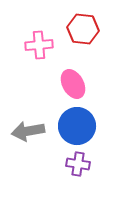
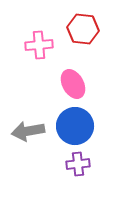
blue circle: moved 2 px left
purple cross: rotated 15 degrees counterclockwise
